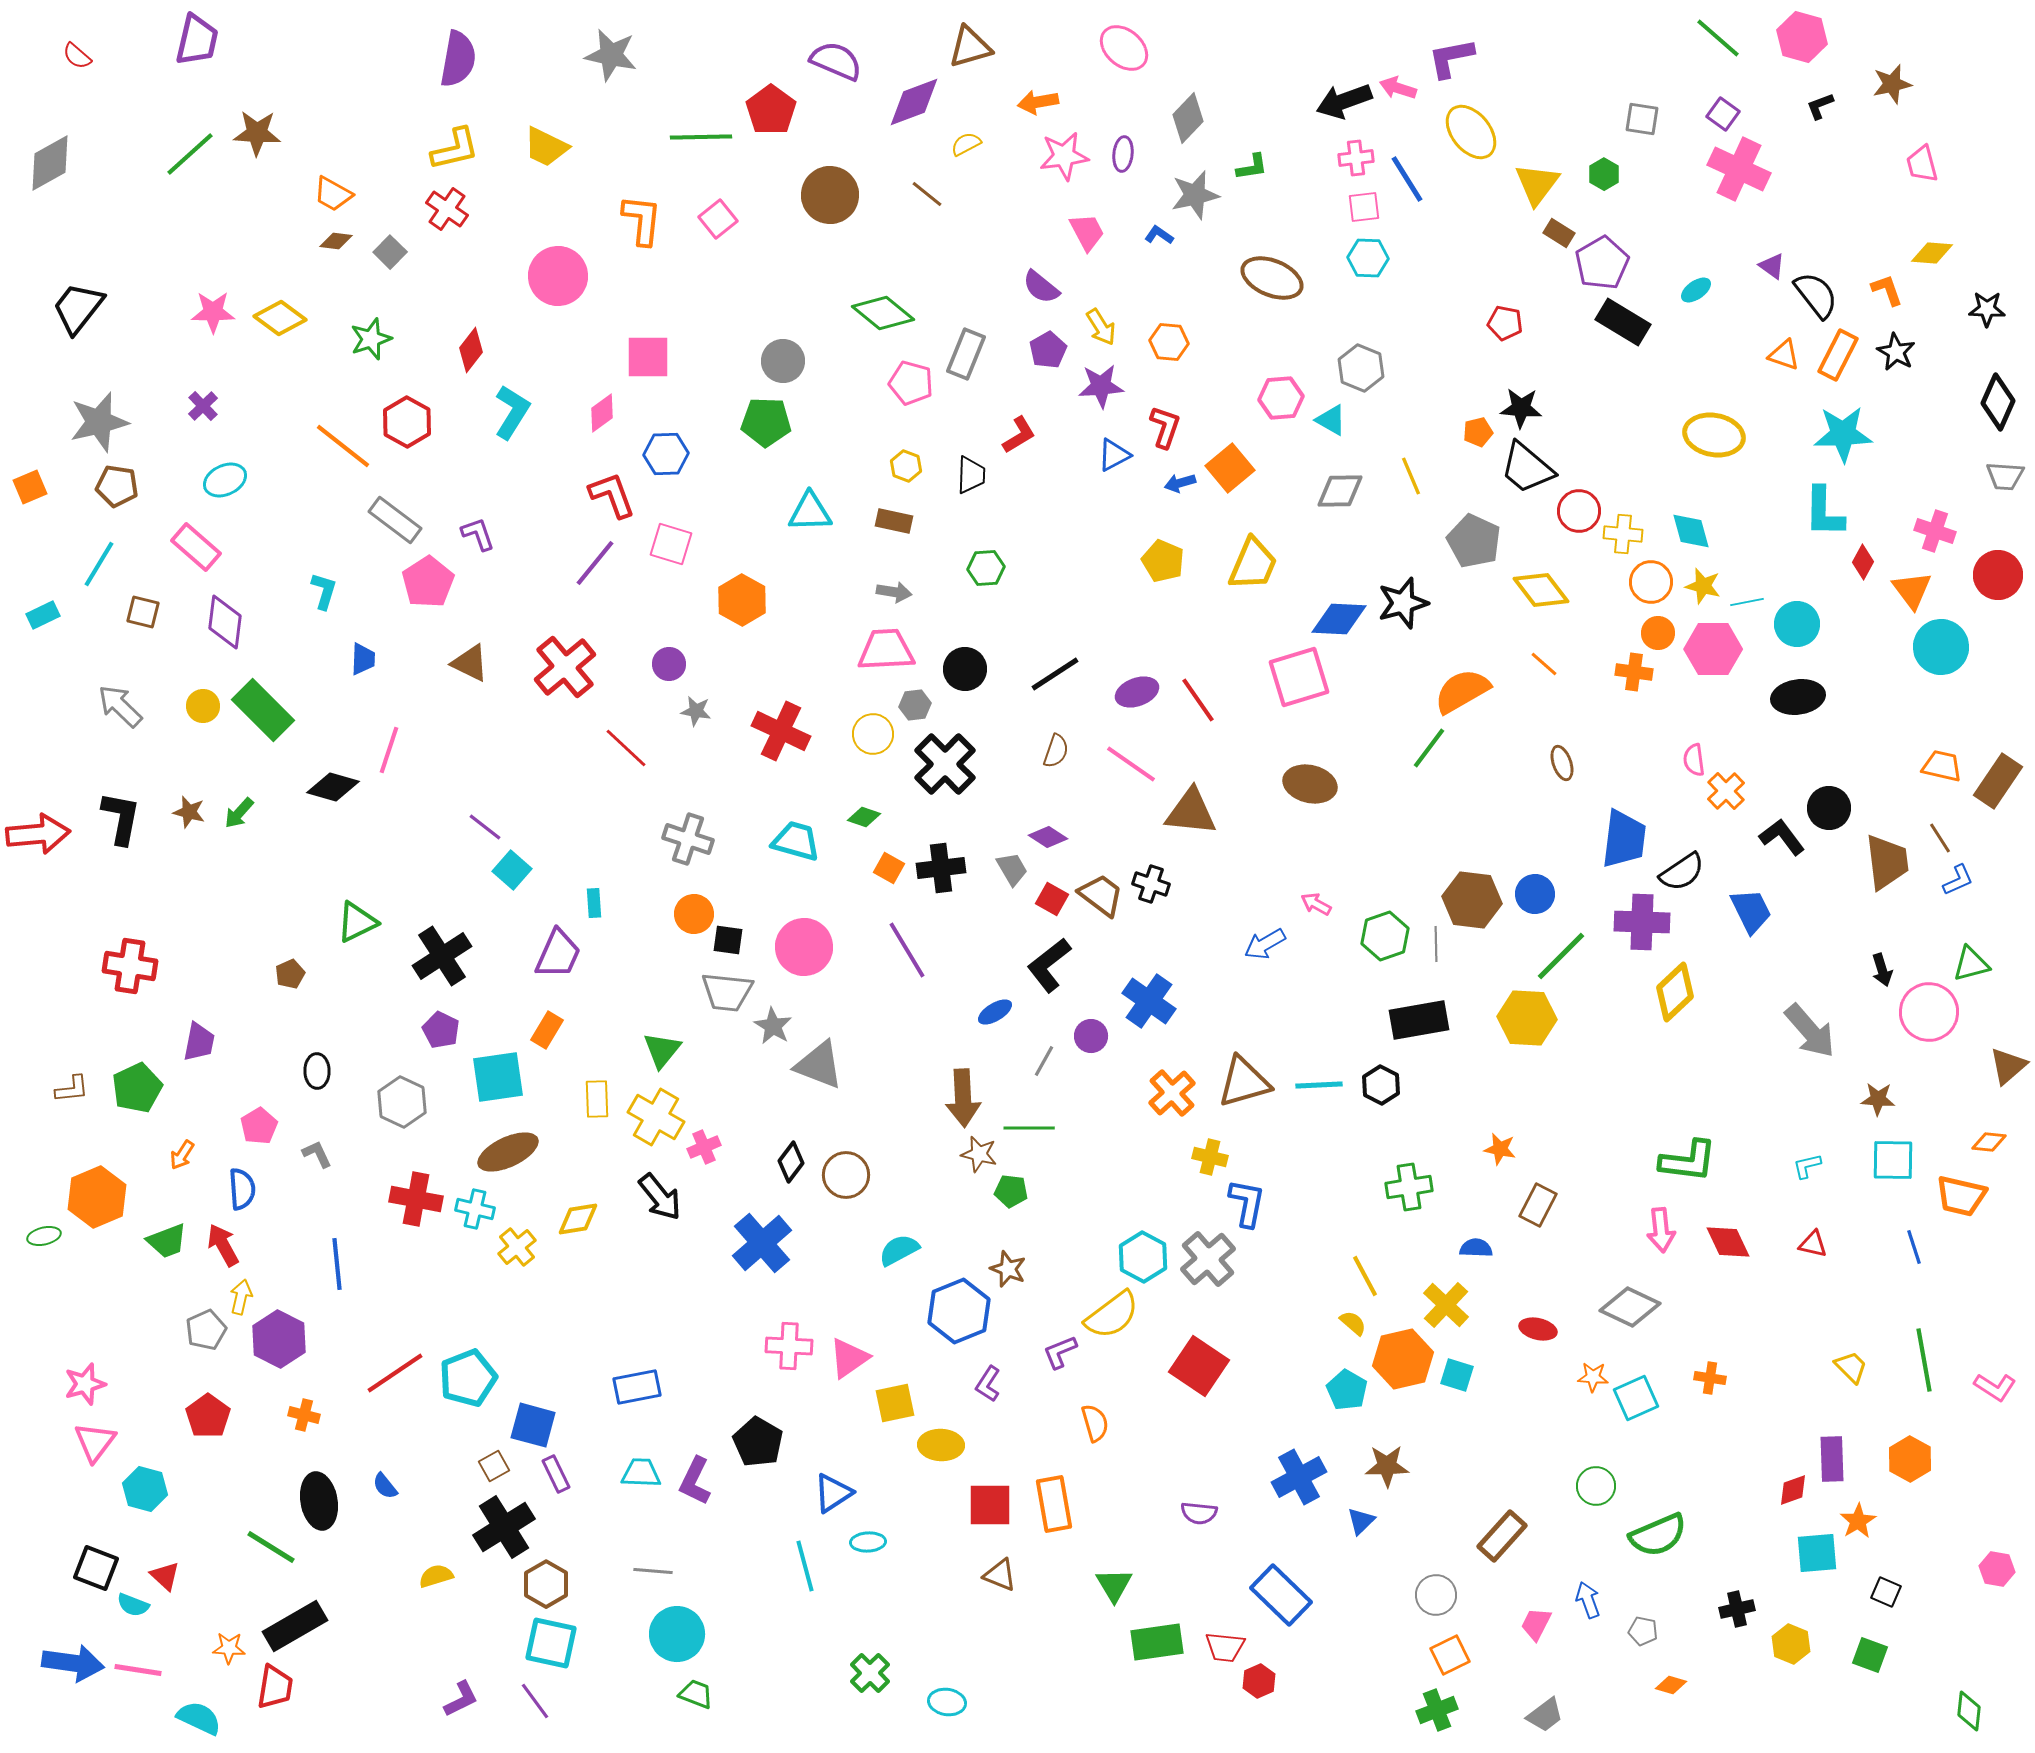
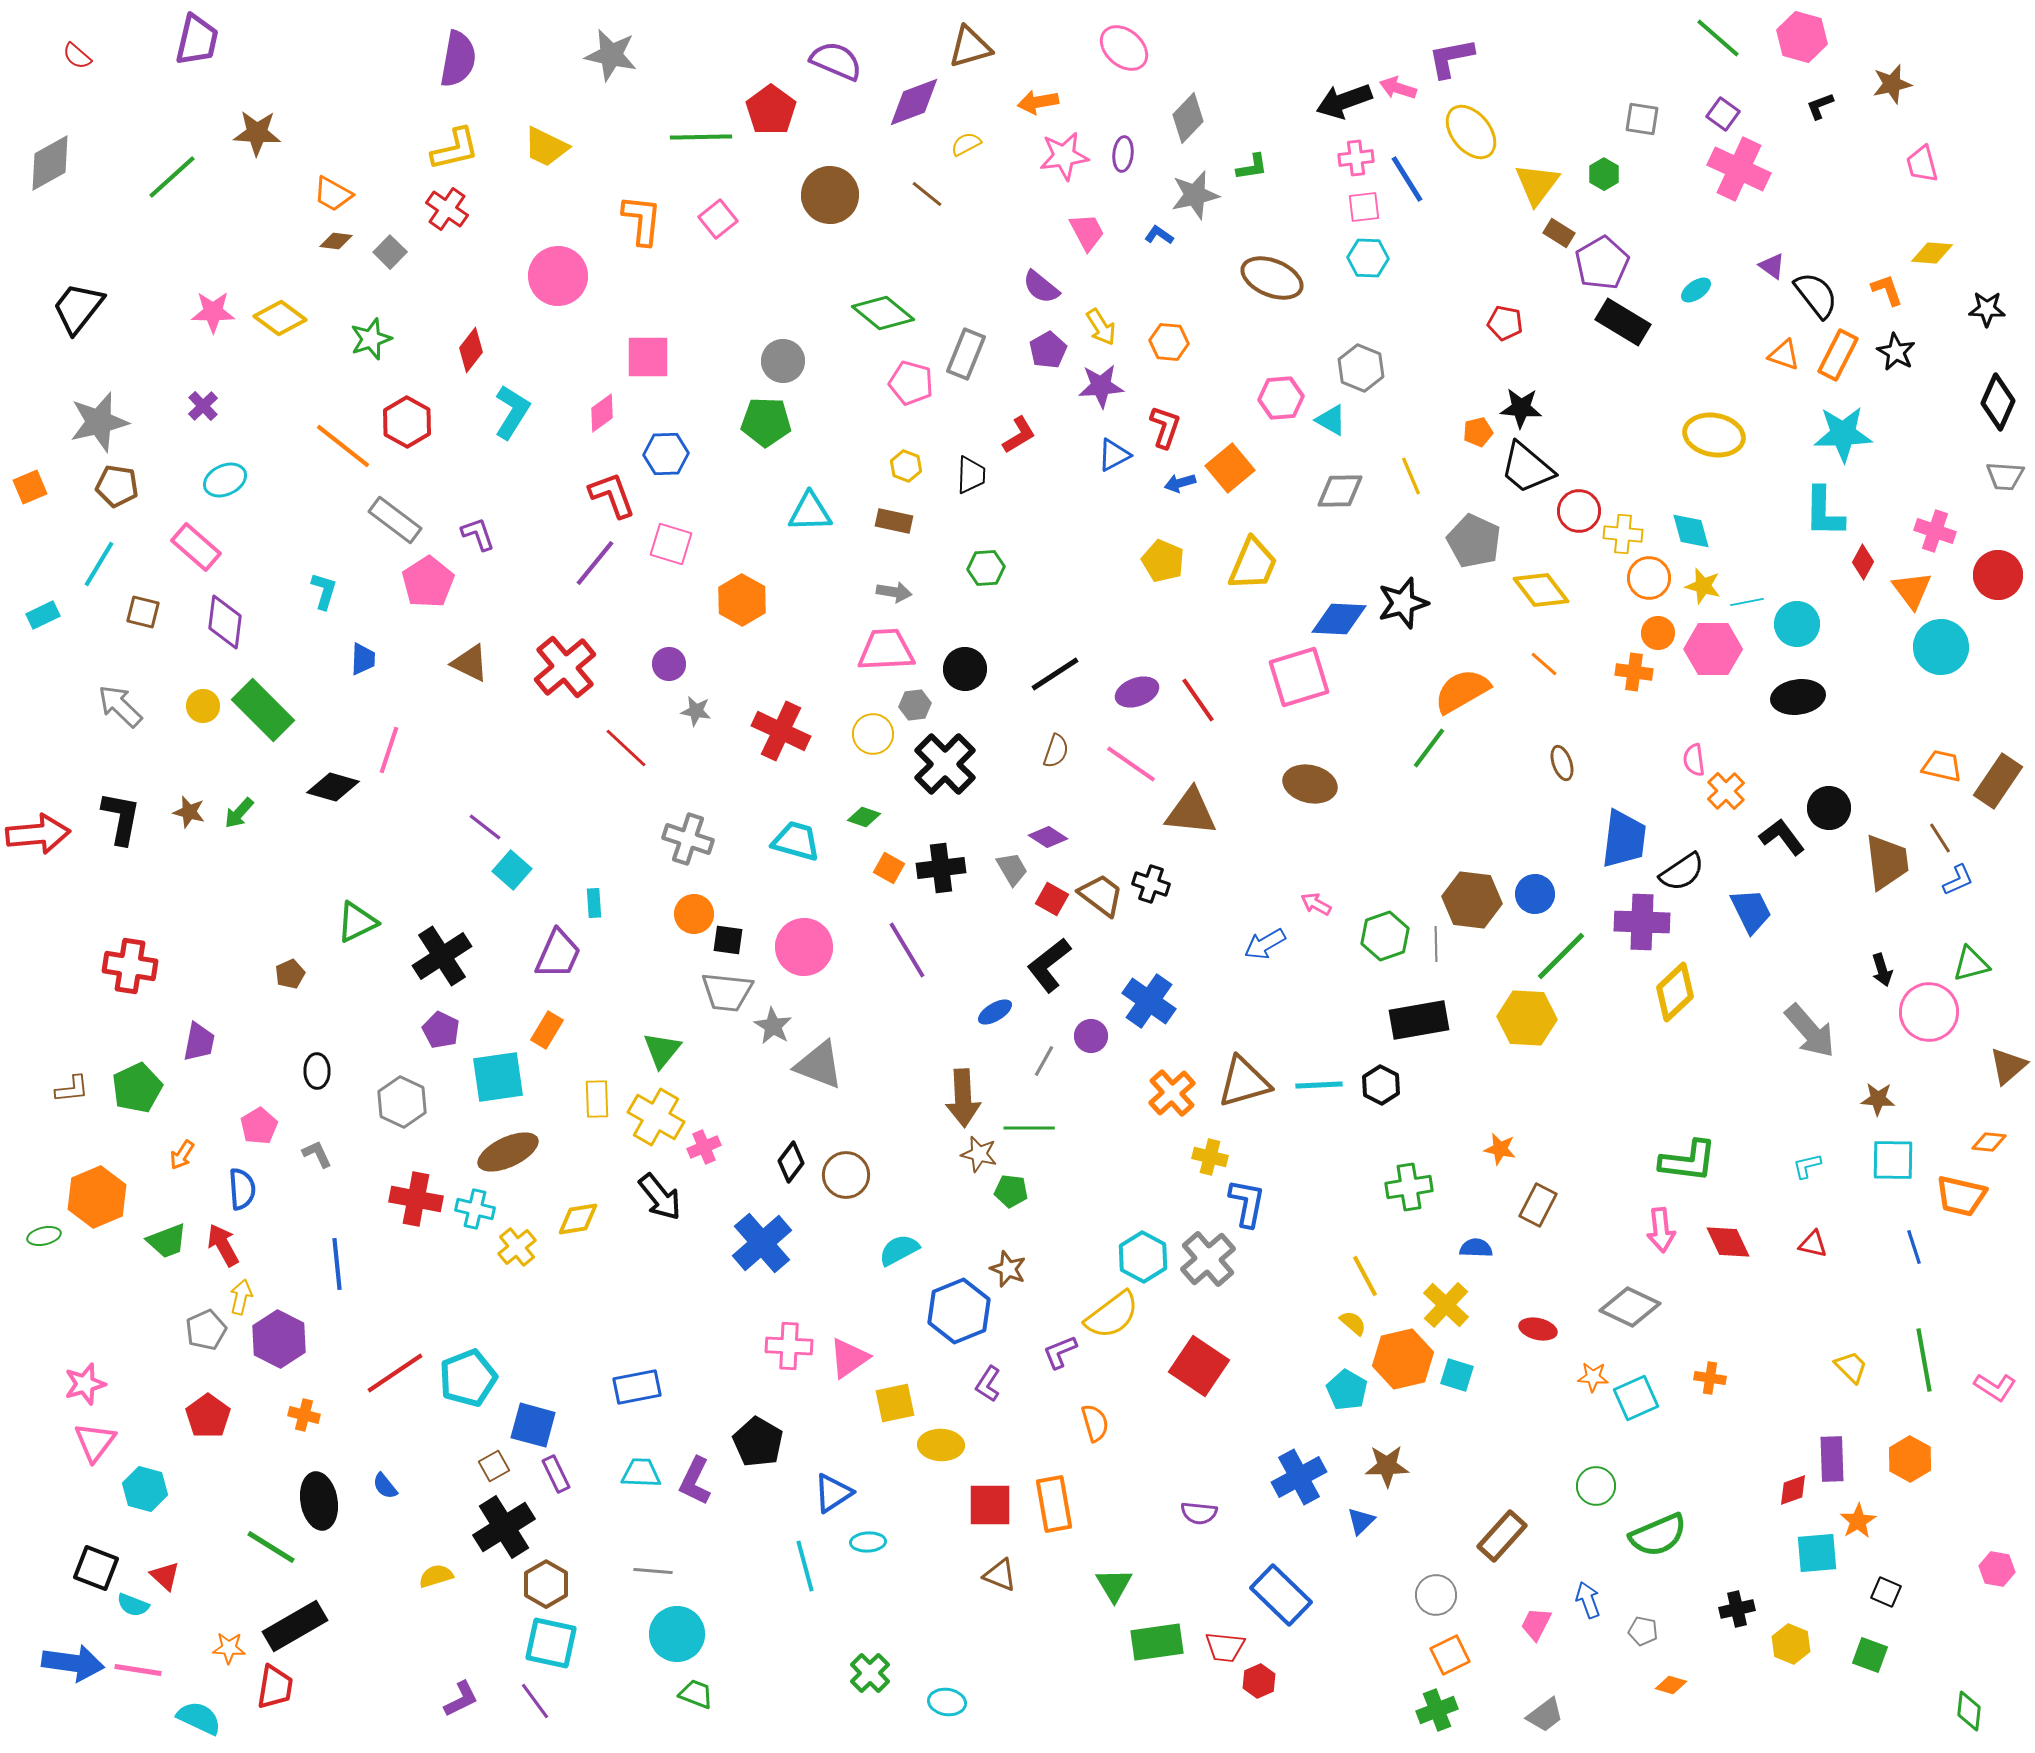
green line at (190, 154): moved 18 px left, 23 px down
orange circle at (1651, 582): moved 2 px left, 4 px up
